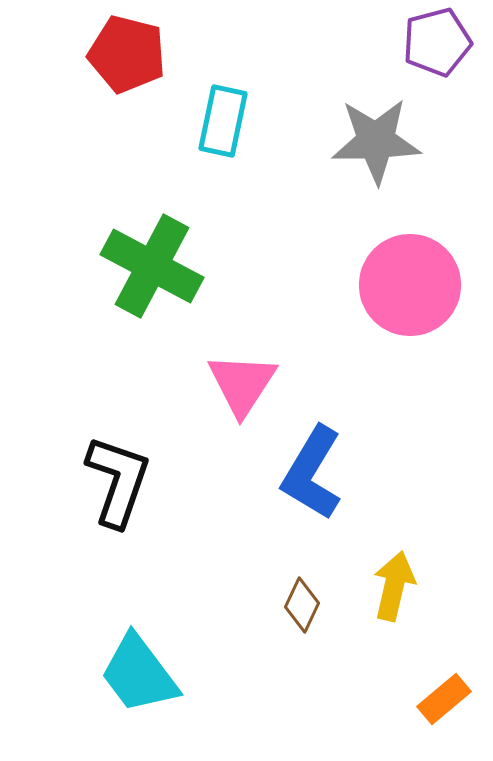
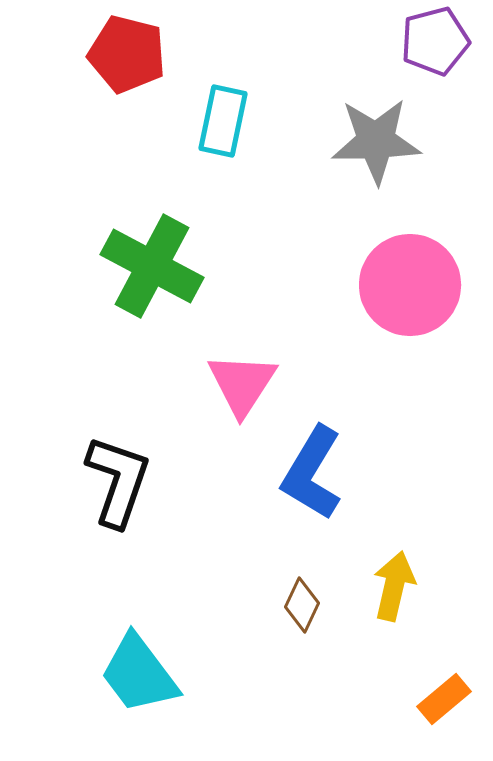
purple pentagon: moved 2 px left, 1 px up
